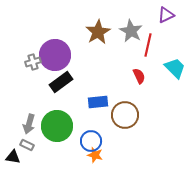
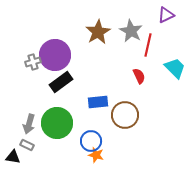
green circle: moved 3 px up
orange star: moved 1 px right
